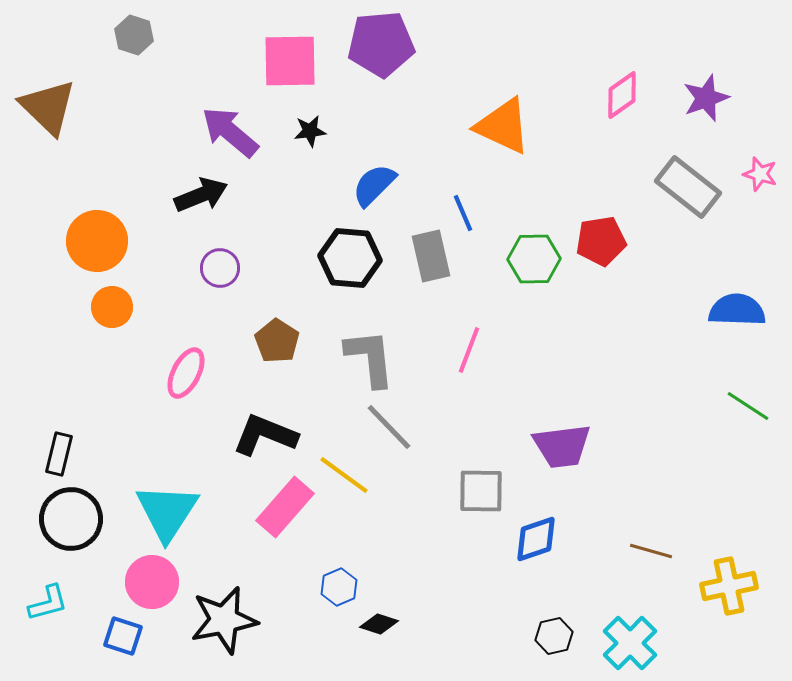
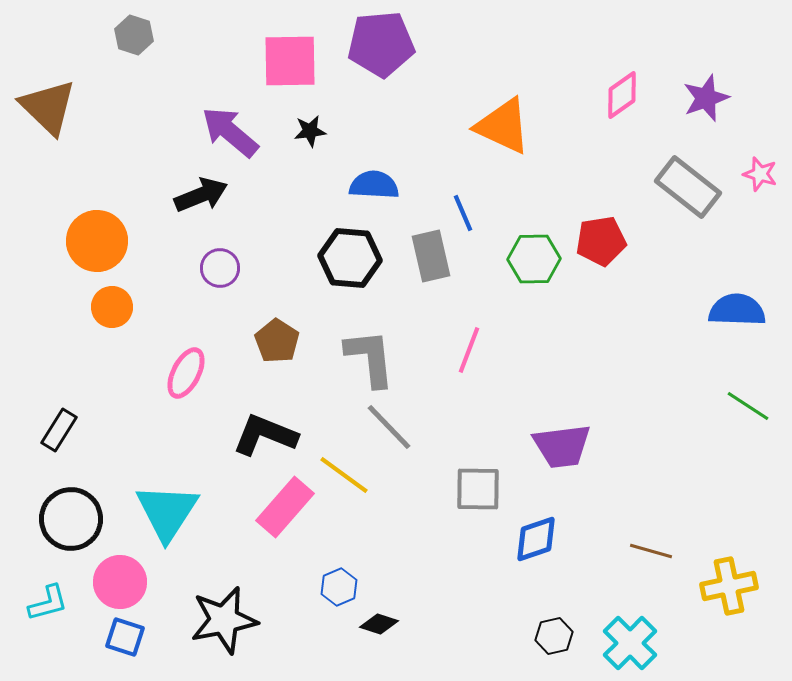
blue semicircle at (374, 185): rotated 48 degrees clockwise
black rectangle at (59, 454): moved 24 px up; rotated 18 degrees clockwise
gray square at (481, 491): moved 3 px left, 2 px up
pink circle at (152, 582): moved 32 px left
blue square at (123, 636): moved 2 px right, 1 px down
